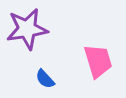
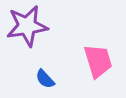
purple star: moved 3 px up
